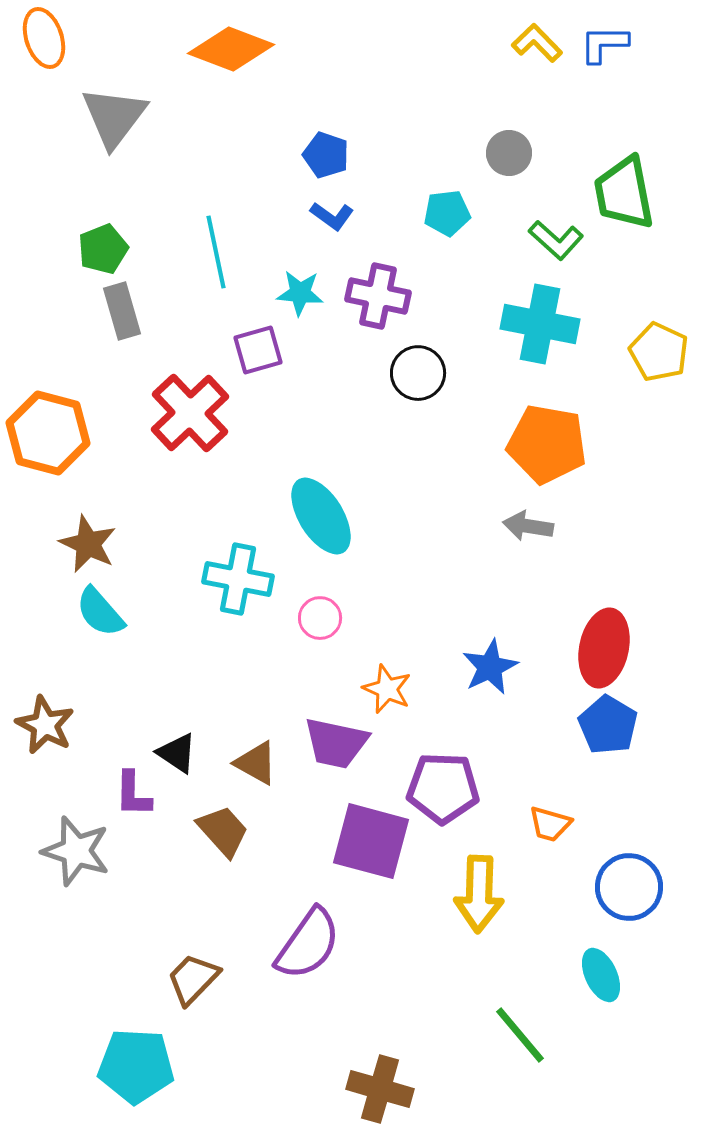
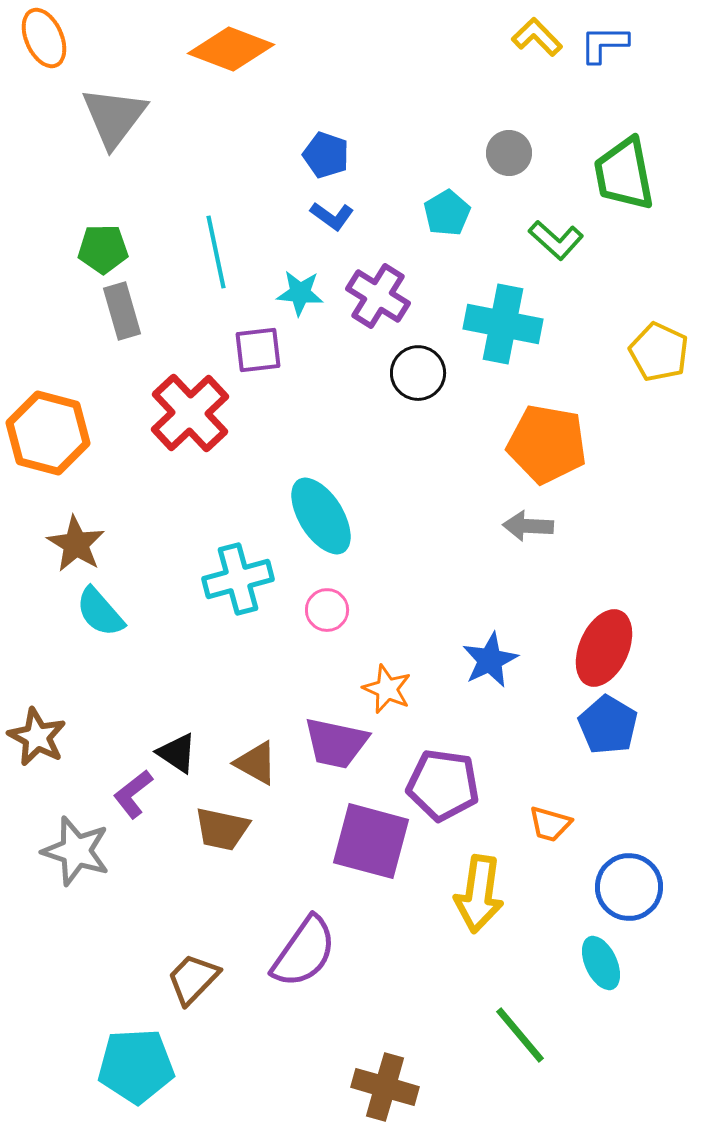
orange ellipse at (44, 38): rotated 6 degrees counterclockwise
yellow L-shape at (537, 43): moved 6 px up
green trapezoid at (624, 193): moved 19 px up
cyan pentagon at (447, 213): rotated 24 degrees counterclockwise
green pentagon at (103, 249): rotated 21 degrees clockwise
purple cross at (378, 296): rotated 20 degrees clockwise
cyan cross at (540, 324): moved 37 px left
purple square at (258, 350): rotated 9 degrees clockwise
gray arrow at (528, 526): rotated 6 degrees counterclockwise
brown star at (88, 544): moved 12 px left; rotated 6 degrees clockwise
cyan cross at (238, 579): rotated 26 degrees counterclockwise
pink circle at (320, 618): moved 7 px right, 8 px up
red ellipse at (604, 648): rotated 12 degrees clockwise
blue star at (490, 667): moved 7 px up
brown star at (45, 725): moved 8 px left, 12 px down
purple pentagon at (443, 788): moved 3 px up; rotated 6 degrees clockwise
purple L-shape at (133, 794): rotated 51 degrees clockwise
brown trapezoid at (223, 831): moved 1 px left, 2 px up; rotated 144 degrees clockwise
yellow arrow at (479, 894): rotated 6 degrees clockwise
purple semicircle at (308, 944): moved 4 px left, 8 px down
cyan ellipse at (601, 975): moved 12 px up
cyan pentagon at (136, 1066): rotated 6 degrees counterclockwise
brown cross at (380, 1089): moved 5 px right, 2 px up
